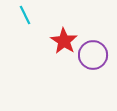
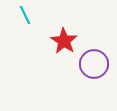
purple circle: moved 1 px right, 9 px down
